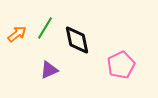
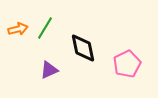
orange arrow: moved 1 px right, 5 px up; rotated 24 degrees clockwise
black diamond: moved 6 px right, 8 px down
pink pentagon: moved 6 px right, 1 px up
